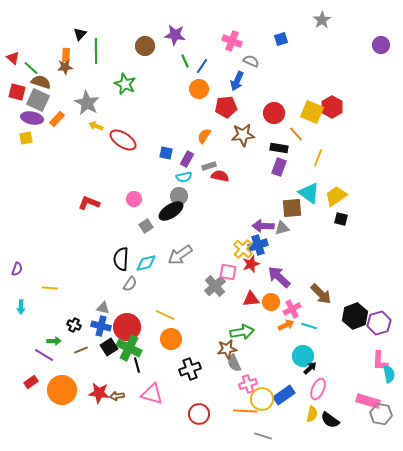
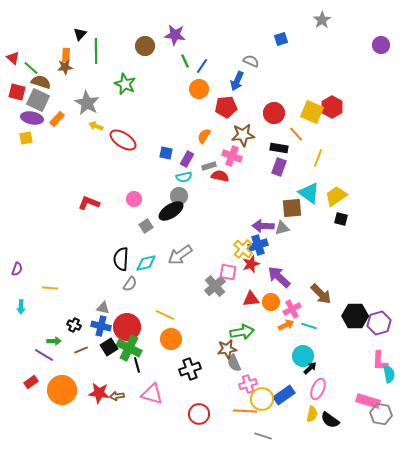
pink cross at (232, 41): moved 115 px down
black hexagon at (355, 316): rotated 20 degrees clockwise
